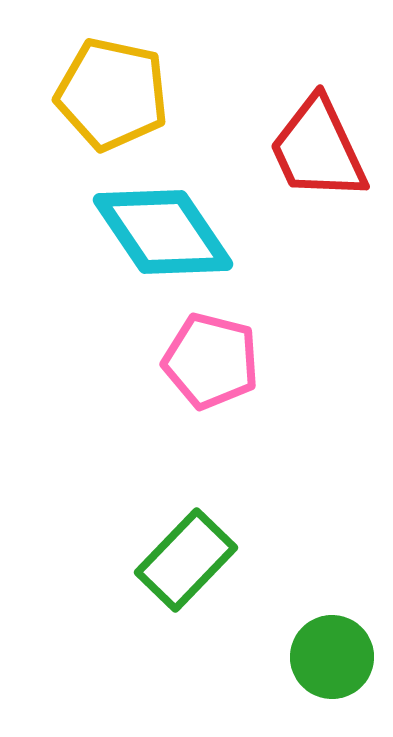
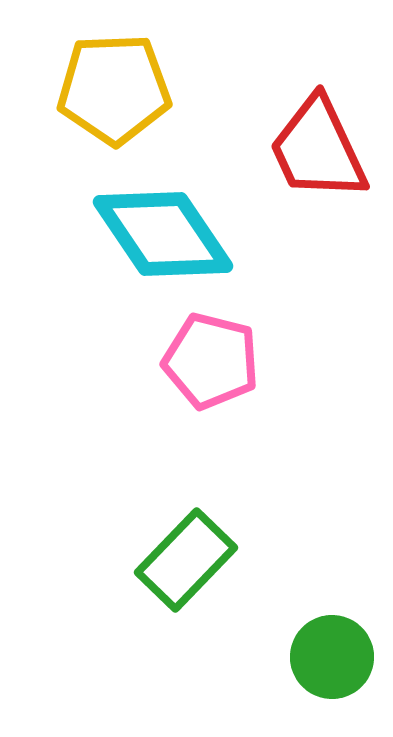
yellow pentagon: moved 2 px right, 5 px up; rotated 14 degrees counterclockwise
cyan diamond: moved 2 px down
